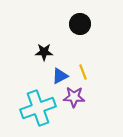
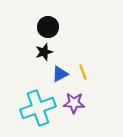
black circle: moved 32 px left, 3 px down
black star: rotated 18 degrees counterclockwise
blue triangle: moved 2 px up
purple star: moved 6 px down
